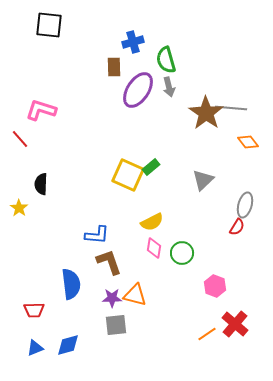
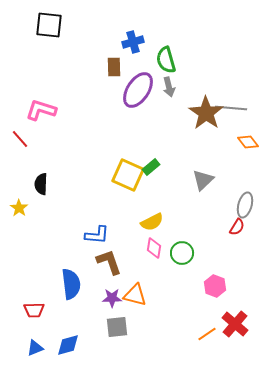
gray square: moved 1 px right, 2 px down
